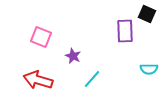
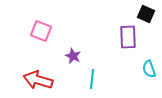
black square: moved 1 px left
purple rectangle: moved 3 px right, 6 px down
pink square: moved 6 px up
cyan semicircle: rotated 72 degrees clockwise
cyan line: rotated 36 degrees counterclockwise
